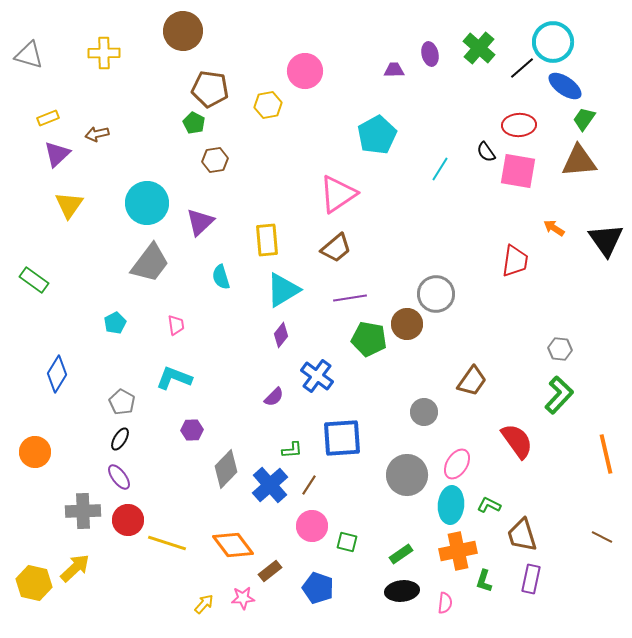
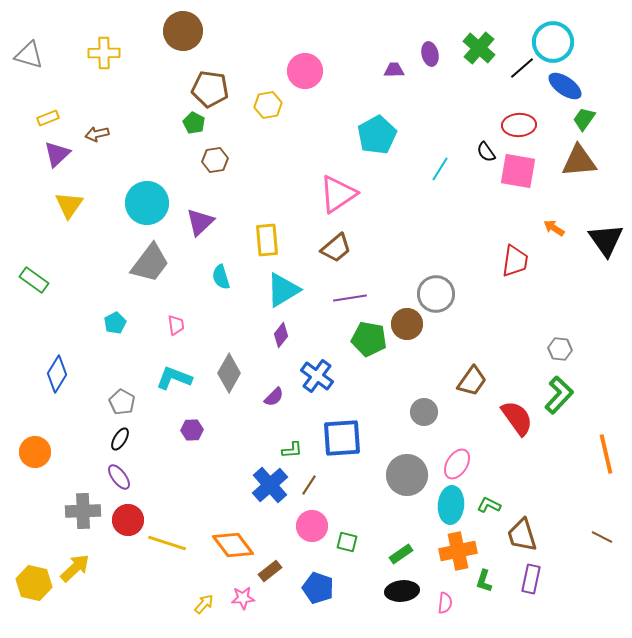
red semicircle at (517, 441): moved 23 px up
gray diamond at (226, 469): moved 3 px right, 96 px up; rotated 15 degrees counterclockwise
